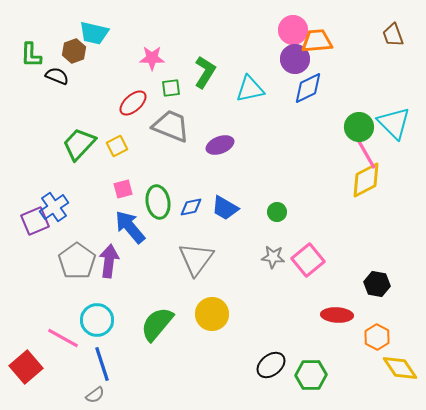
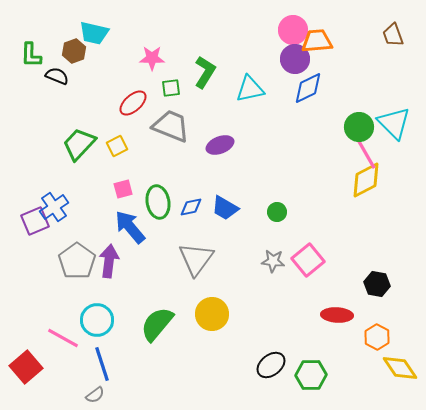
gray star at (273, 257): moved 4 px down
